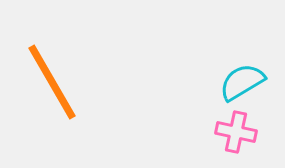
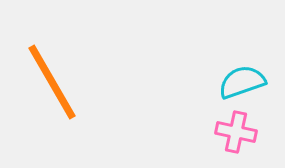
cyan semicircle: rotated 12 degrees clockwise
